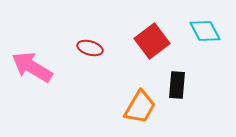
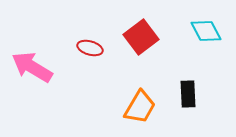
cyan diamond: moved 1 px right
red square: moved 11 px left, 4 px up
black rectangle: moved 11 px right, 9 px down; rotated 8 degrees counterclockwise
